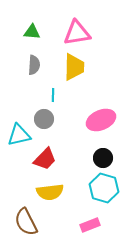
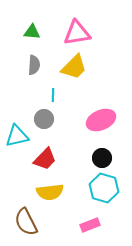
yellow trapezoid: rotated 44 degrees clockwise
cyan triangle: moved 2 px left, 1 px down
black circle: moved 1 px left
